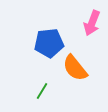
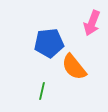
orange semicircle: moved 1 px left, 1 px up
green line: rotated 18 degrees counterclockwise
